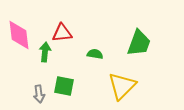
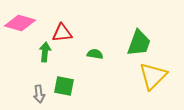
pink diamond: moved 1 px right, 12 px up; rotated 68 degrees counterclockwise
yellow triangle: moved 31 px right, 10 px up
